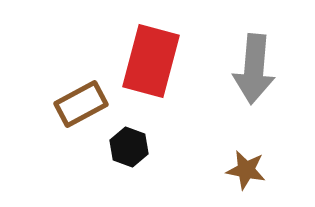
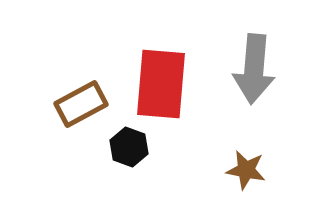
red rectangle: moved 10 px right, 23 px down; rotated 10 degrees counterclockwise
